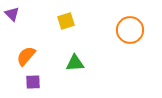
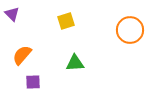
orange semicircle: moved 4 px left, 1 px up
